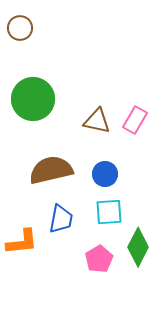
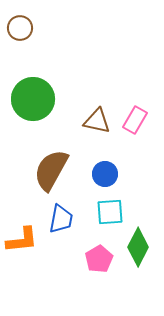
brown semicircle: rotated 48 degrees counterclockwise
cyan square: moved 1 px right
orange L-shape: moved 2 px up
